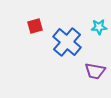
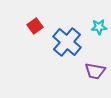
red square: rotated 21 degrees counterclockwise
